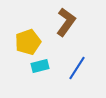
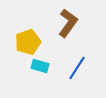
brown L-shape: moved 2 px right, 1 px down
cyan rectangle: rotated 30 degrees clockwise
